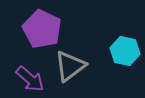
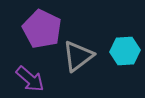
cyan hexagon: rotated 16 degrees counterclockwise
gray triangle: moved 8 px right, 10 px up
